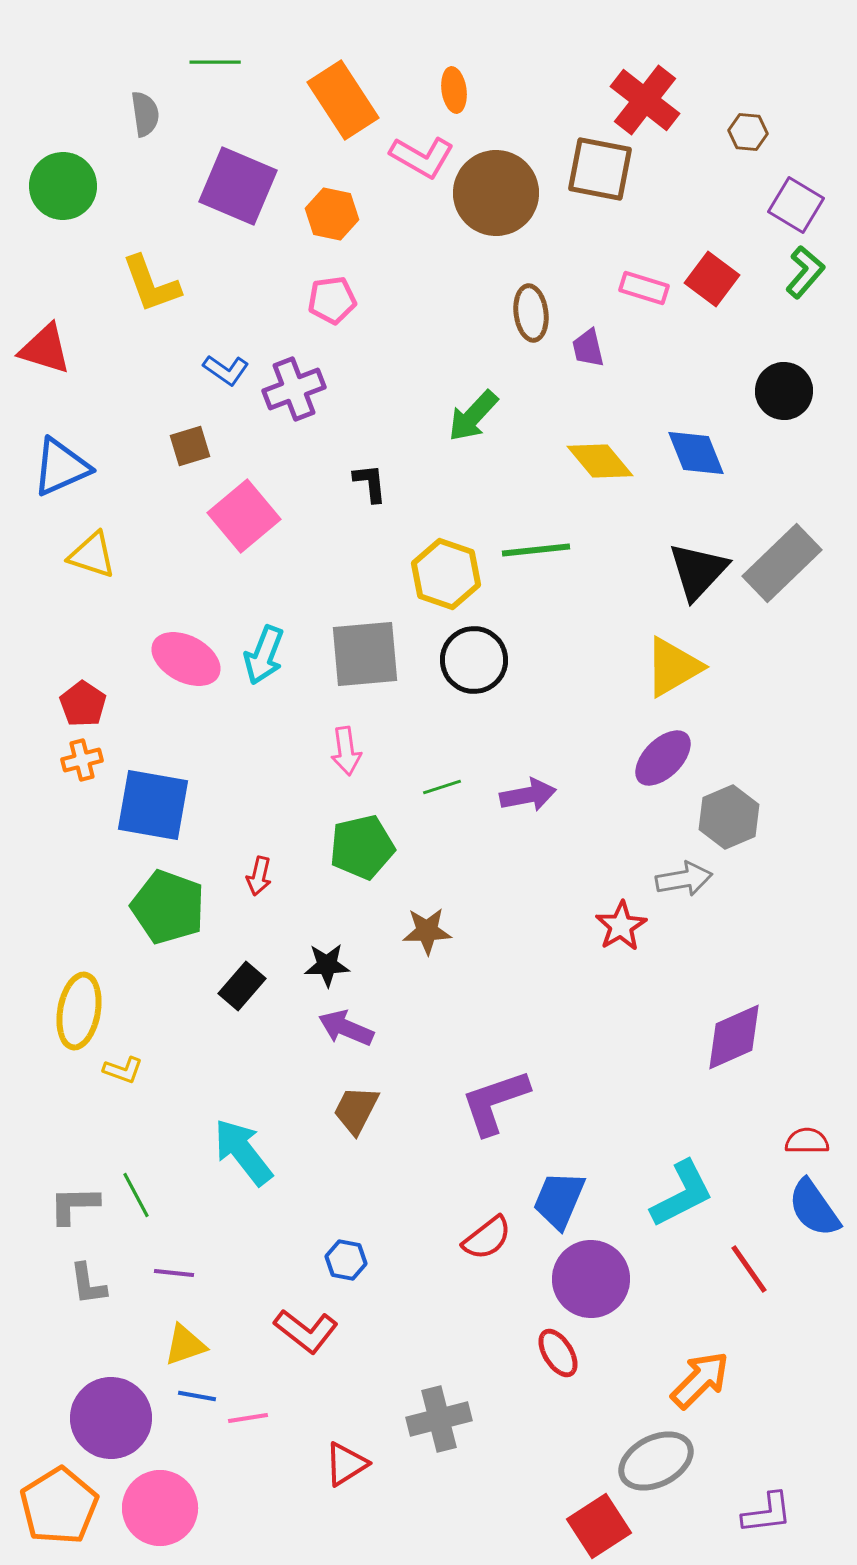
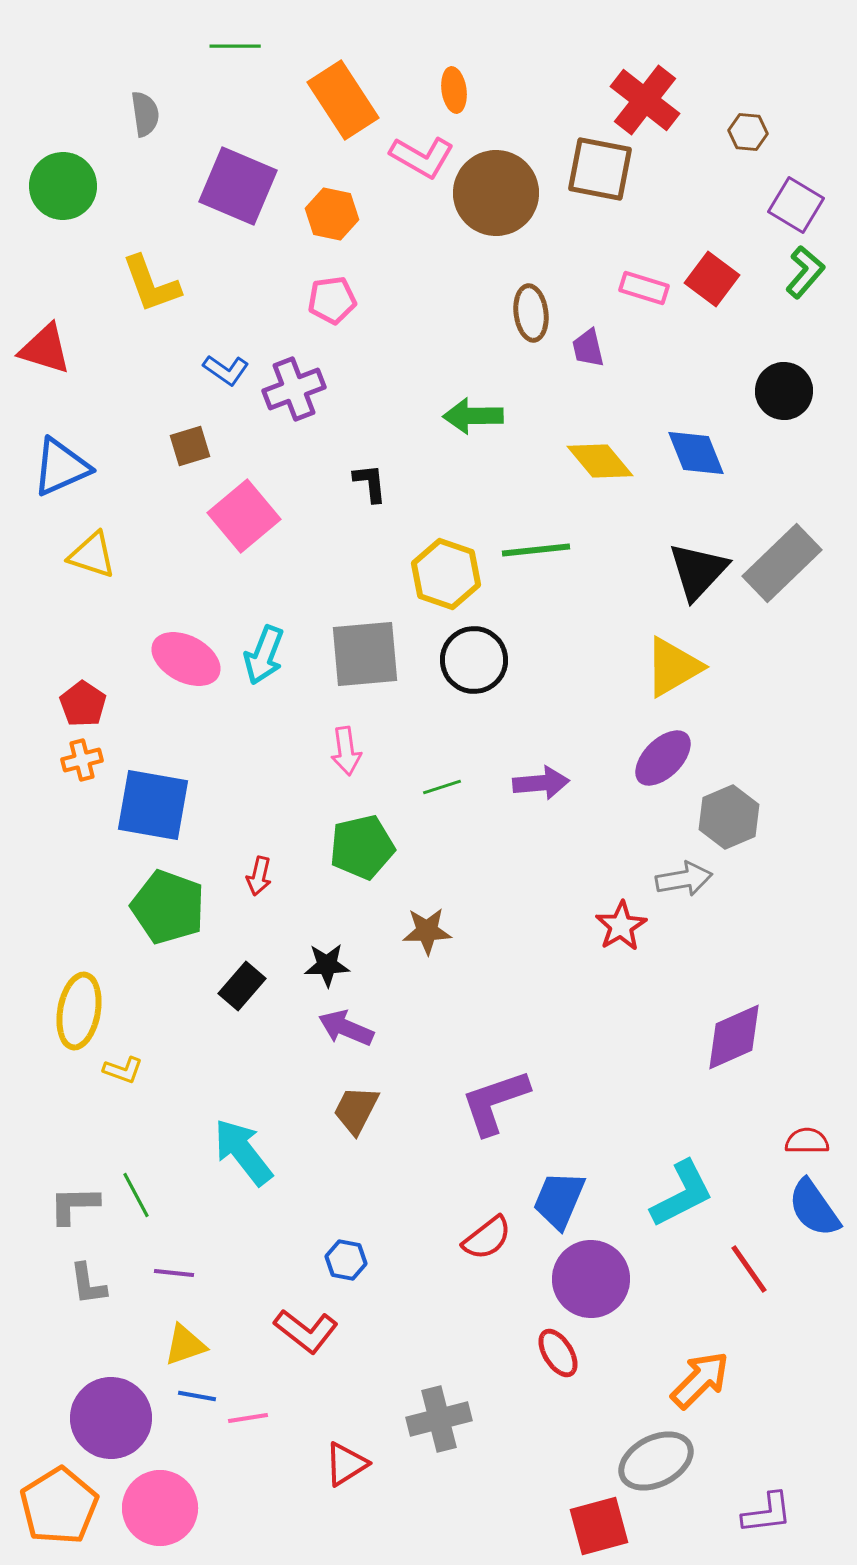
green line at (215, 62): moved 20 px right, 16 px up
green arrow at (473, 416): rotated 46 degrees clockwise
purple arrow at (528, 795): moved 13 px right, 12 px up; rotated 6 degrees clockwise
red square at (599, 1526): rotated 18 degrees clockwise
